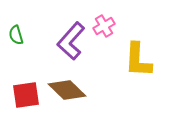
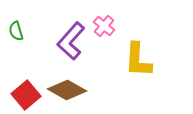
pink cross: rotated 20 degrees counterclockwise
green semicircle: moved 4 px up
brown diamond: rotated 15 degrees counterclockwise
red square: rotated 32 degrees counterclockwise
